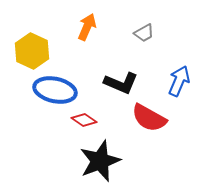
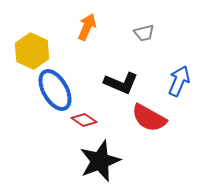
gray trapezoid: rotated 15 degrees clockwise
blue ellipse: rotated 48 degrees clockwise
